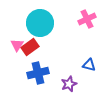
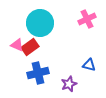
pink triangle: rotated 40 degrees counterclockwise
